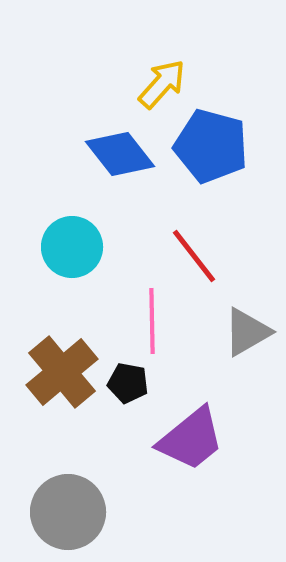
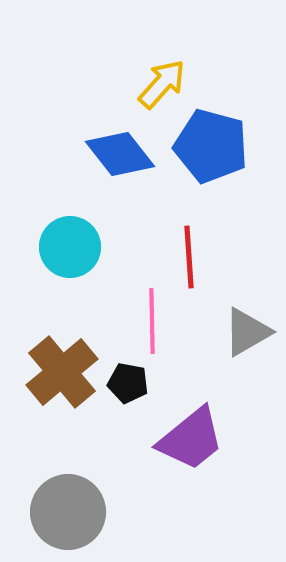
cyan circle: moved 2 px left
red line: moved 5 px left, 1 px down; rotated 34 degrees clockwise
